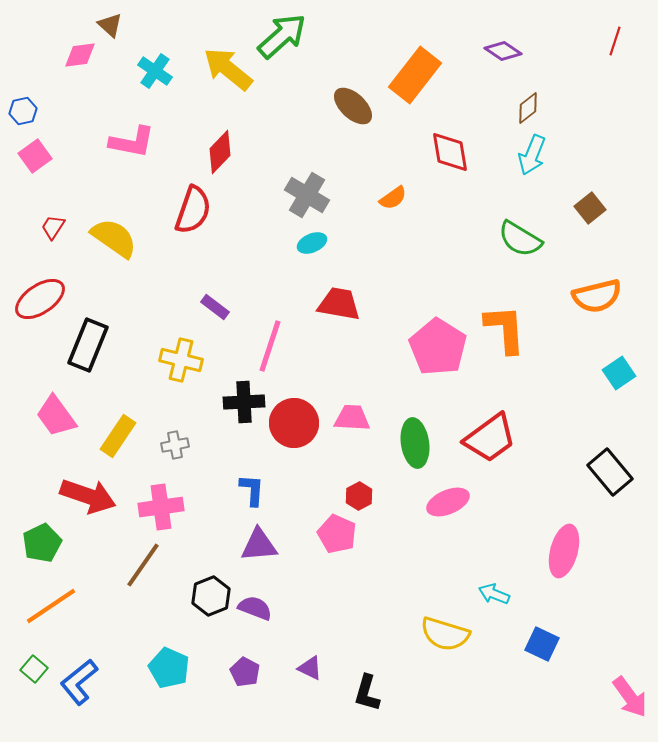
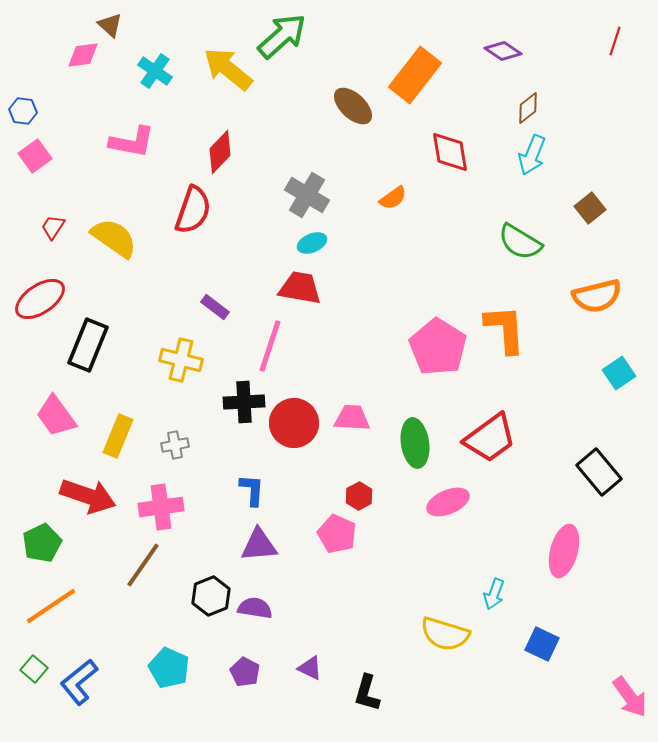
pink diamond at (80, 55): moved 3 px right
blue hexagon at (23, 111): rotated 20 degrees clockwise
green semicircle at (520, 239): moved 3 px down
red trapezoid at (339, 304): moved 39 px left, 16 px up
yellow rectangle at (118, 436): rotated 12 degrees counterclockwise
black rectangle at (610, 472): moved 11 px left
cyan arrow at (494, 594): rotated 92 degrees counterclockwise
purple semicircle at (255, 608): rotated 12 degrees counterclockwise
